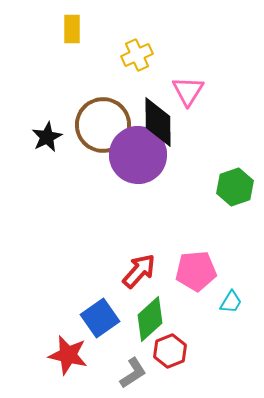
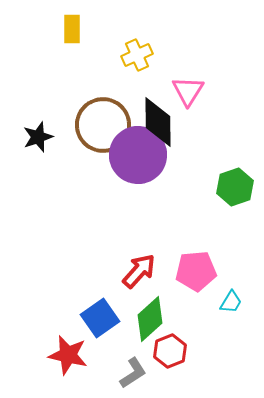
black star: moved 9 px left; rotated 8 degrees clockwise
